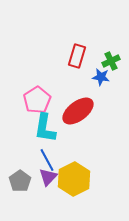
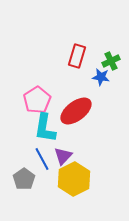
red ellipse: moved 2 px left
blue line: moved 5 px left, 1 px up
purple triangle: moved 15 px right, 21 px up
gray pentagon: moved 4 px right, 2 px up
